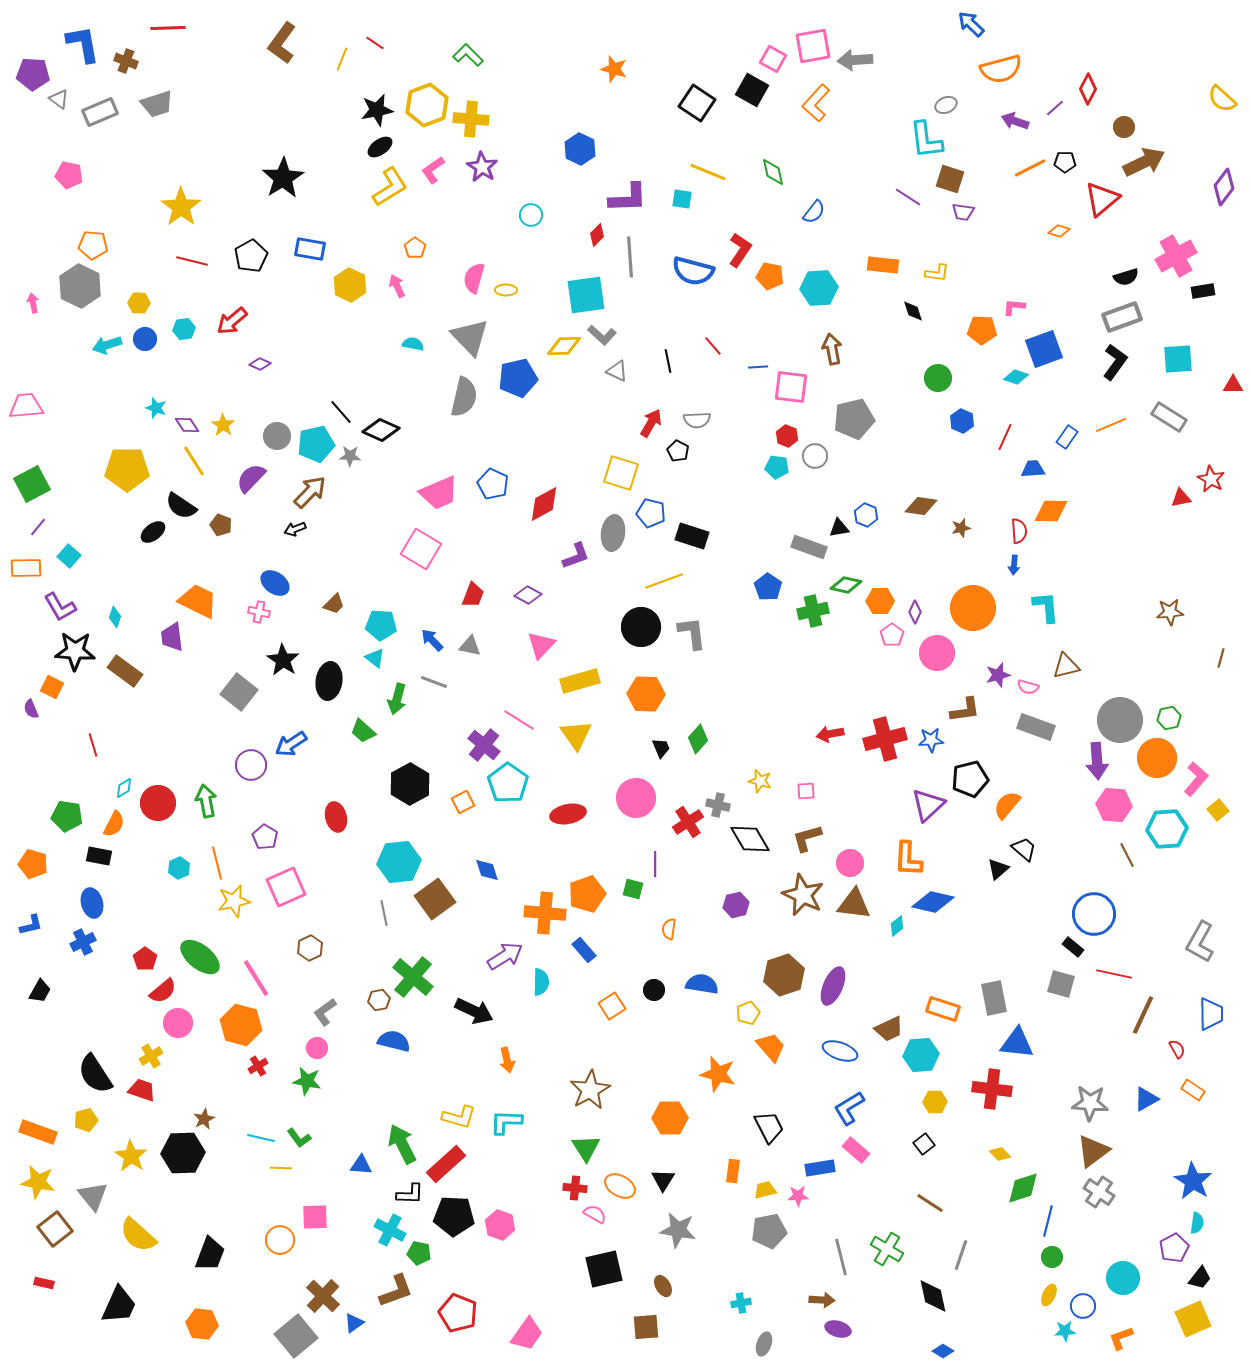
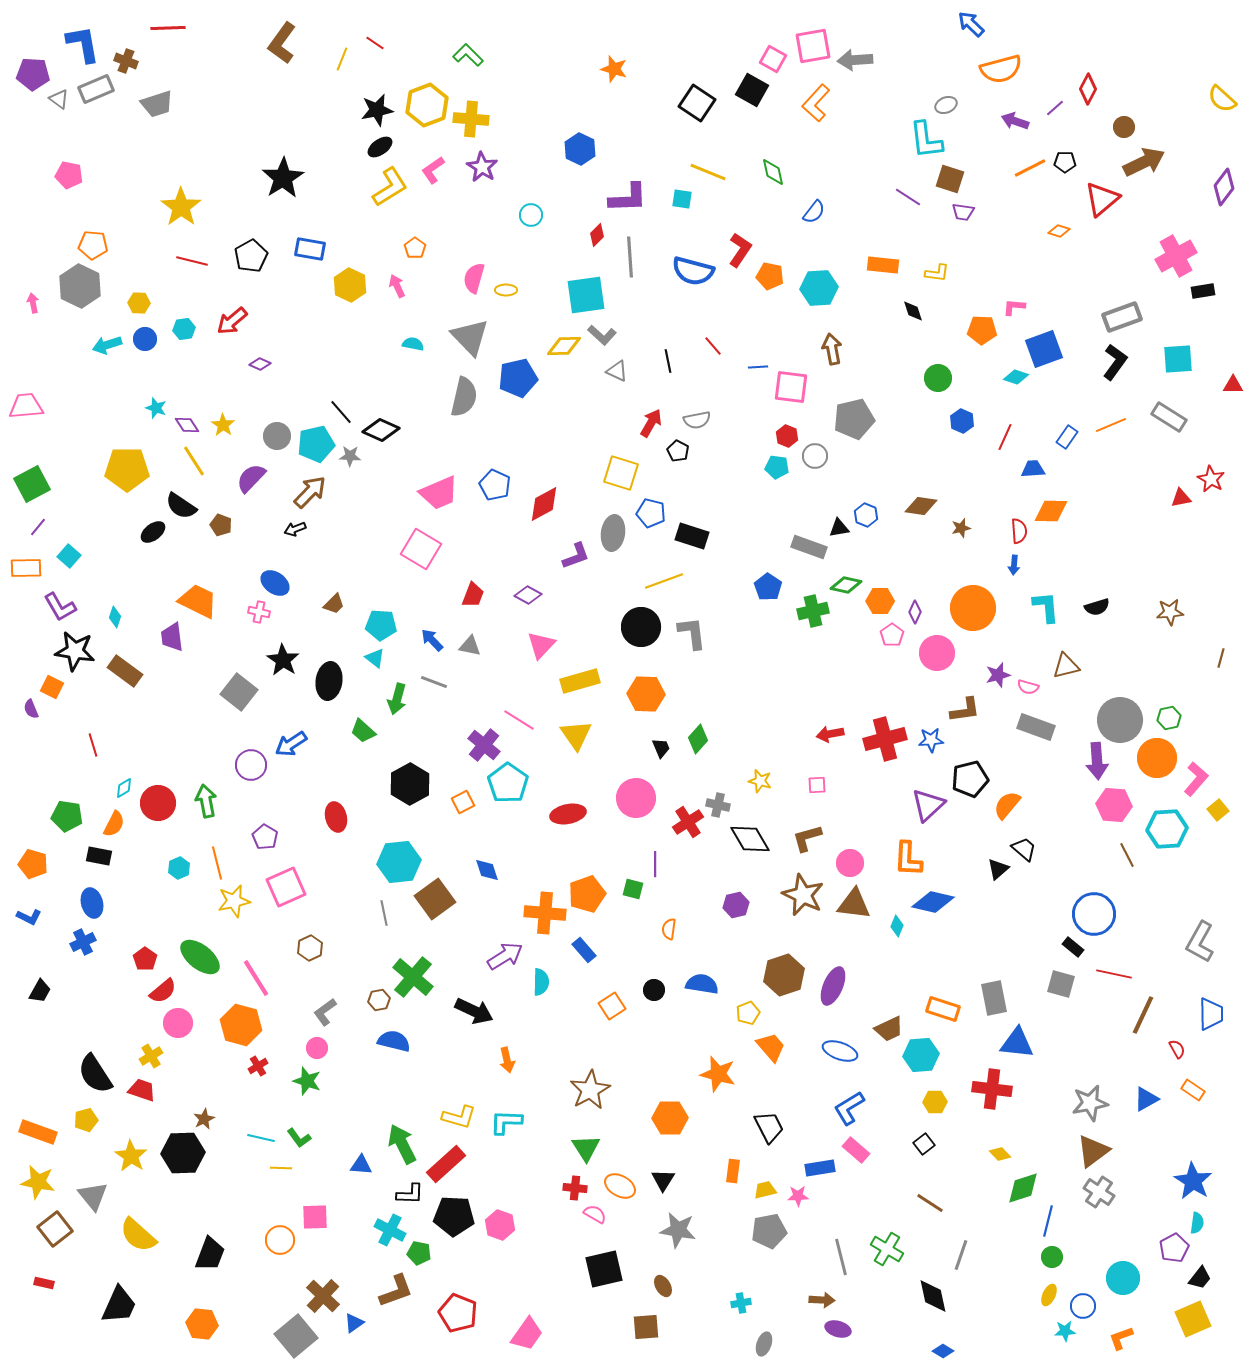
gray rectangle at (100, 112): moved 4 px left, 23 px up
black semicircle at (1126, 277): moved 29 px left, 330 px down
gray semicircle at (697, 420): rotated 8 degrees counterclockwise
blue pentagon at (493, 484): moved 2 px right, 1 px down
black star at (75, 651): rotated 6 degrees clockwise
pink square at (806, 791): moved 11 px right, 6 px up
blue L-shape at (31, 925): moved 2 px left, 8 px up; rotated 40 degrees clockwise
cyan diamond at (897, 926): rotated 30 degrees counterclockwise
green star at (307, 1081): rotated 8 degrees clockwise
gray star at (1090, 1103): rotated 15 degrees counterclockwise
